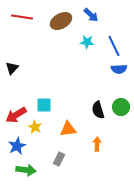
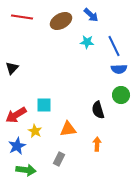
green circle: moved 12 px up
yellow star: moved 4 px down
